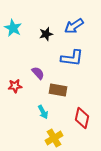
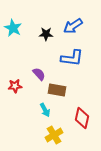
blue arrow: moved 1 px left
black star: rotated 16 degrees clockwise
purple semicircle: moved 1 px right, 1 px down
brown rectangle: moved 1 px left
cyan arrow: moved 2 px right, 2 px up
yellow cross: moved 3 px up
